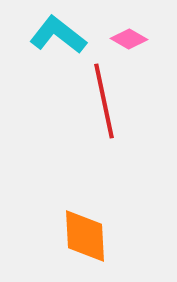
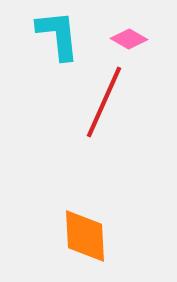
cyan L-shape: rotated 46 degrees clockwise
red line: moved 1 px down; rotated 36 degrees clockwise
